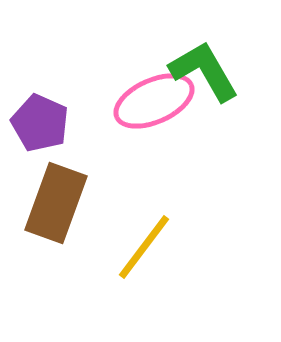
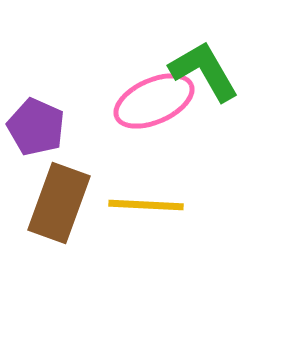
purple pentagon: moved 4 px left, 4 px down
brown rectangle: moved 3 px right
yellow line: moved 2 px right, 42 px up; rotated 56 degrees clockwise
